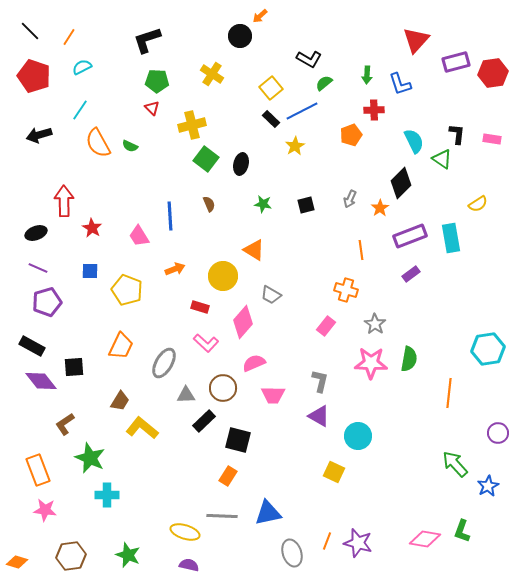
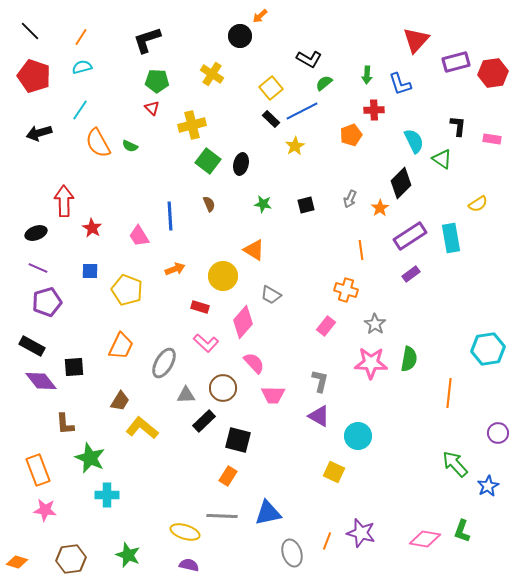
orange line at (69, 37): moved 12 px right
cyan semicircle at (82, 67): rotated 12 degrees clockwise
black L-shape at (457, 134): moved 1 px right, 8 px up
black arrow at (39, 135): moved 2 px up
green square at (206, 159): moved 2 px right, 2 px down
purple rectangle at (410, 236): rotated 12 degrees counterclockwise
pink semicircle at (254, 363): rotated 70 degrees clockwise
brown L-shape at (65, 424): rotated 60 degrees counterclockwise
purple star at (358, 543): moved 3 px right, 10 px up
brown hexagon at (71, 556): moved 3 px down
